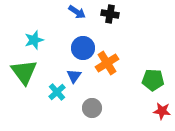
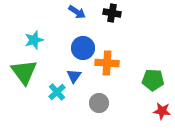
black cross: moved 2 px right, 1 px up
orange cross: rotated 35 degrees clockwise
gray circle: moved 7 px right, 5 px up
